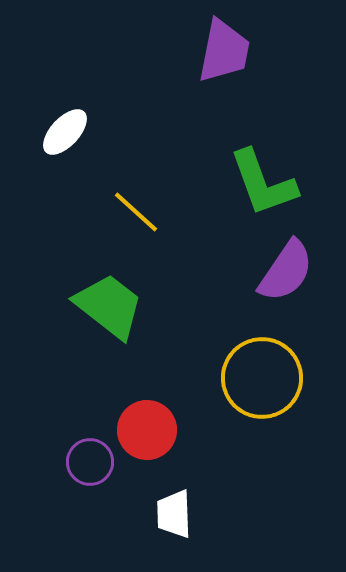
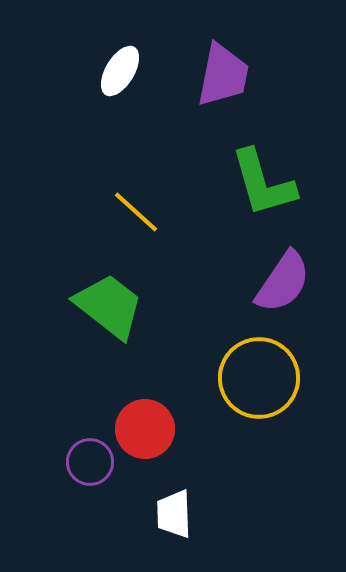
purple trapezoid: moved 1 px left, 24 px down
white ellipse: moved 55 px right, 61 px up; rotated 12 degrees counterclockwise
green L-shape: rotated 4 degrees clockwise
purple semicircle: moved 3 px left, 11 px down
yellow circle: moved 3 px left
red circle: moved 2 px left, 1 px up
